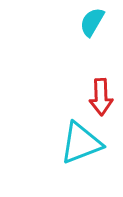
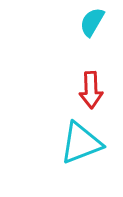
red arrow: moved 10 px left, 7 px up
